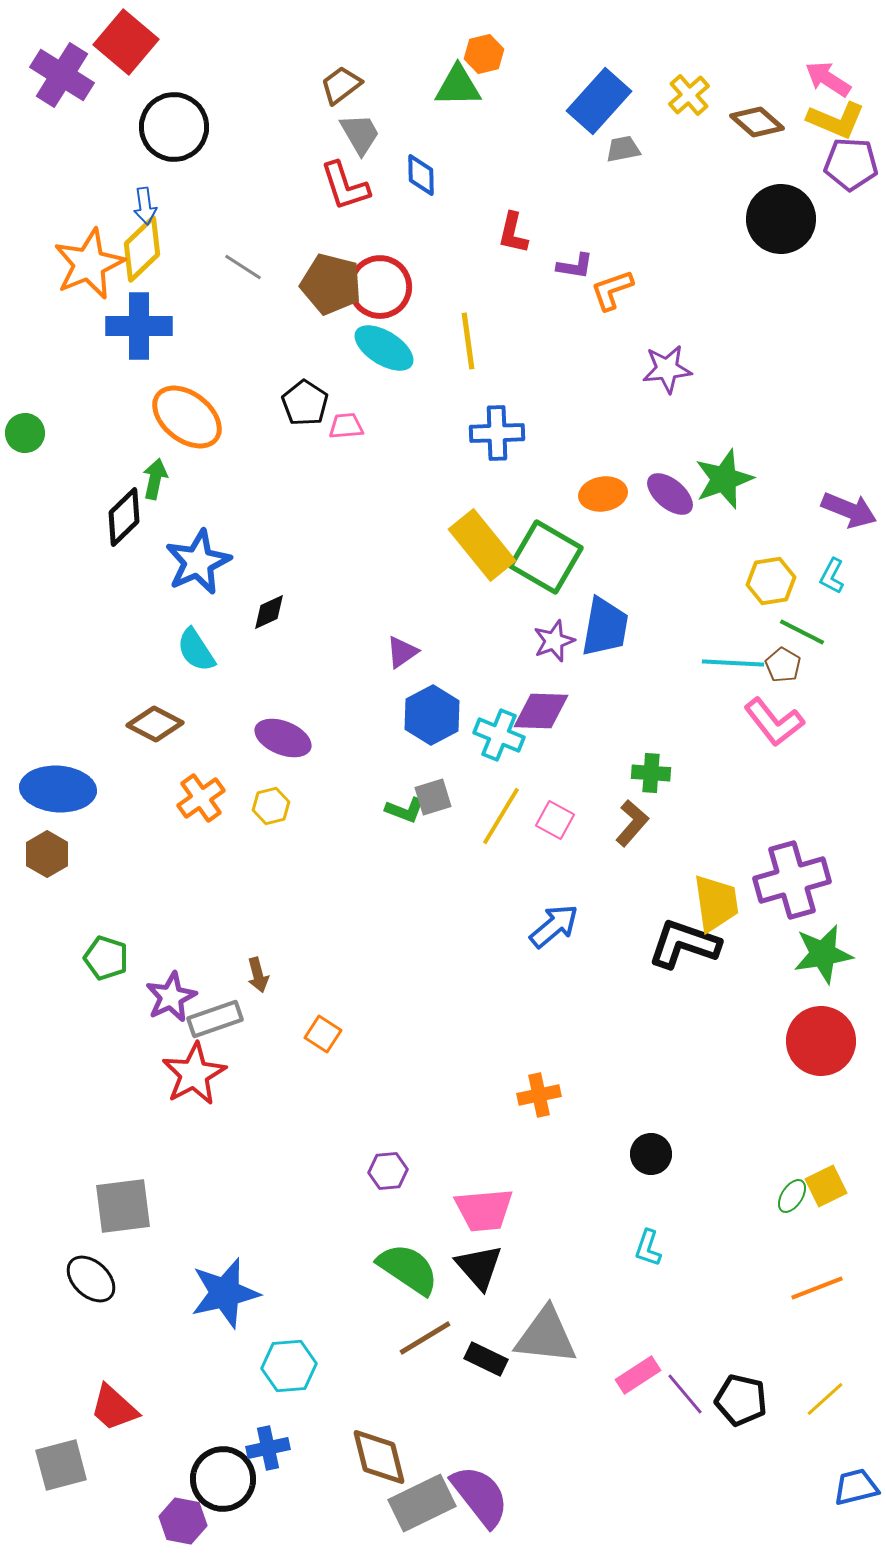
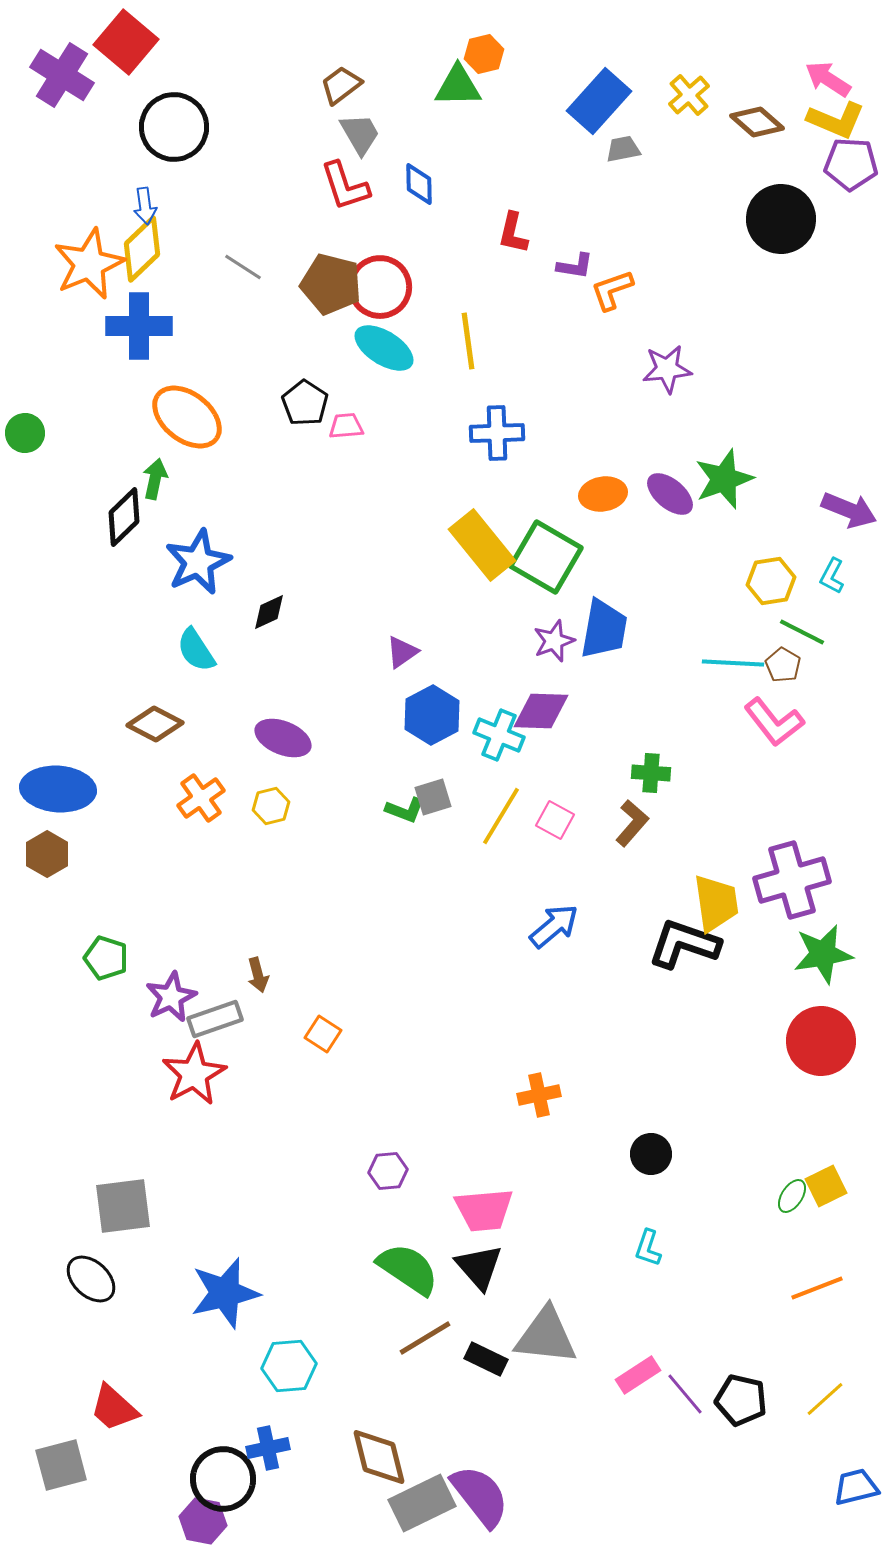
blue diamond at (421, 175): moved 2 px left, 9 px down
blue trapezoid at (605, 627): moved 1 px left, 2 px down
purple hexagon at (183, 1521): moved 20 px right
